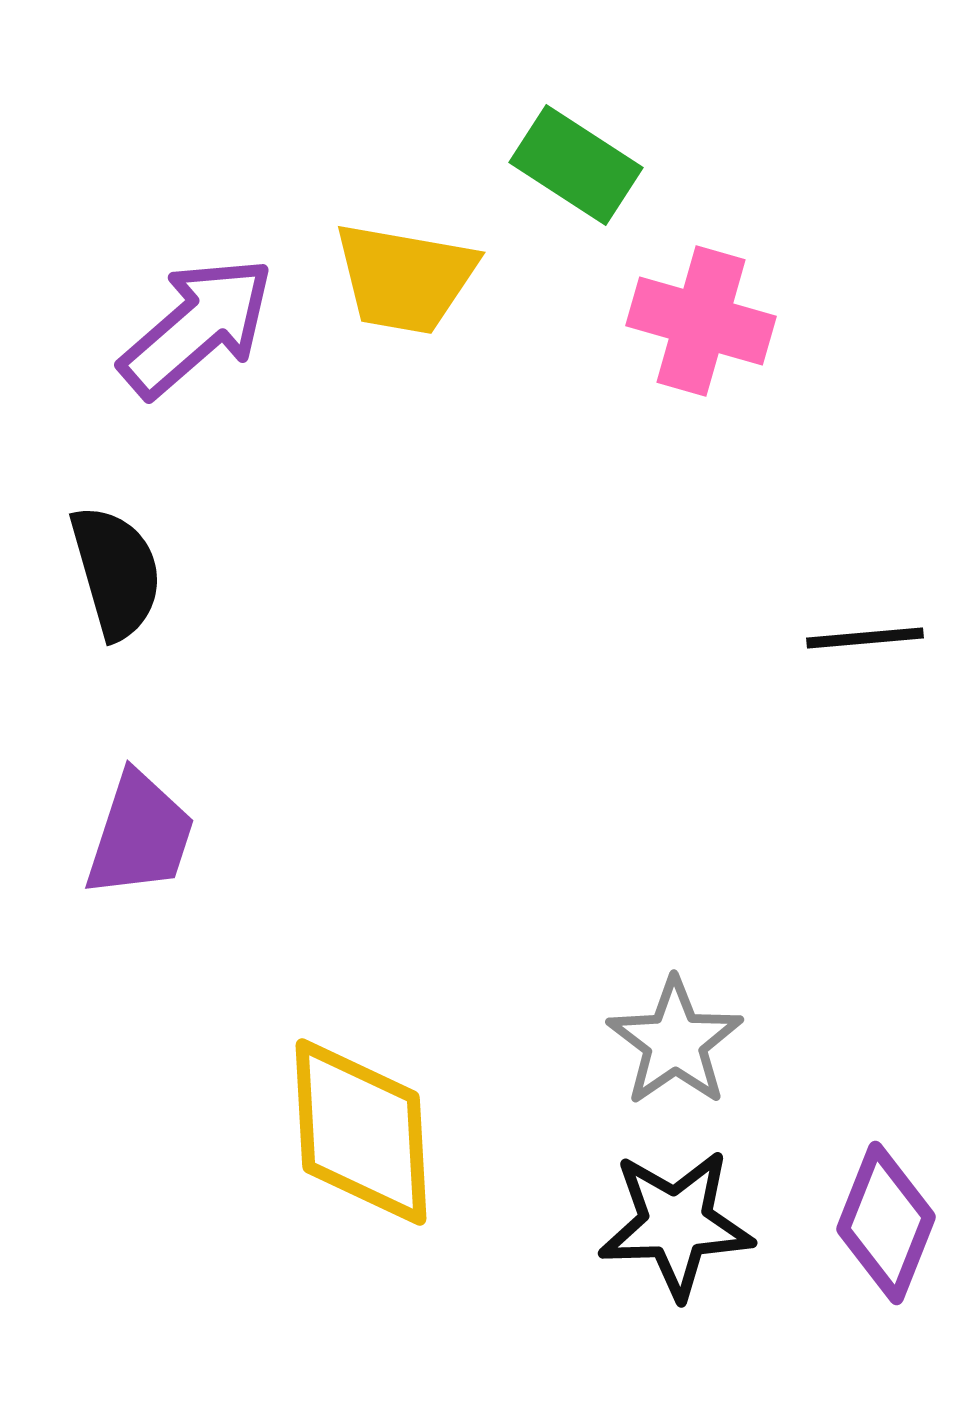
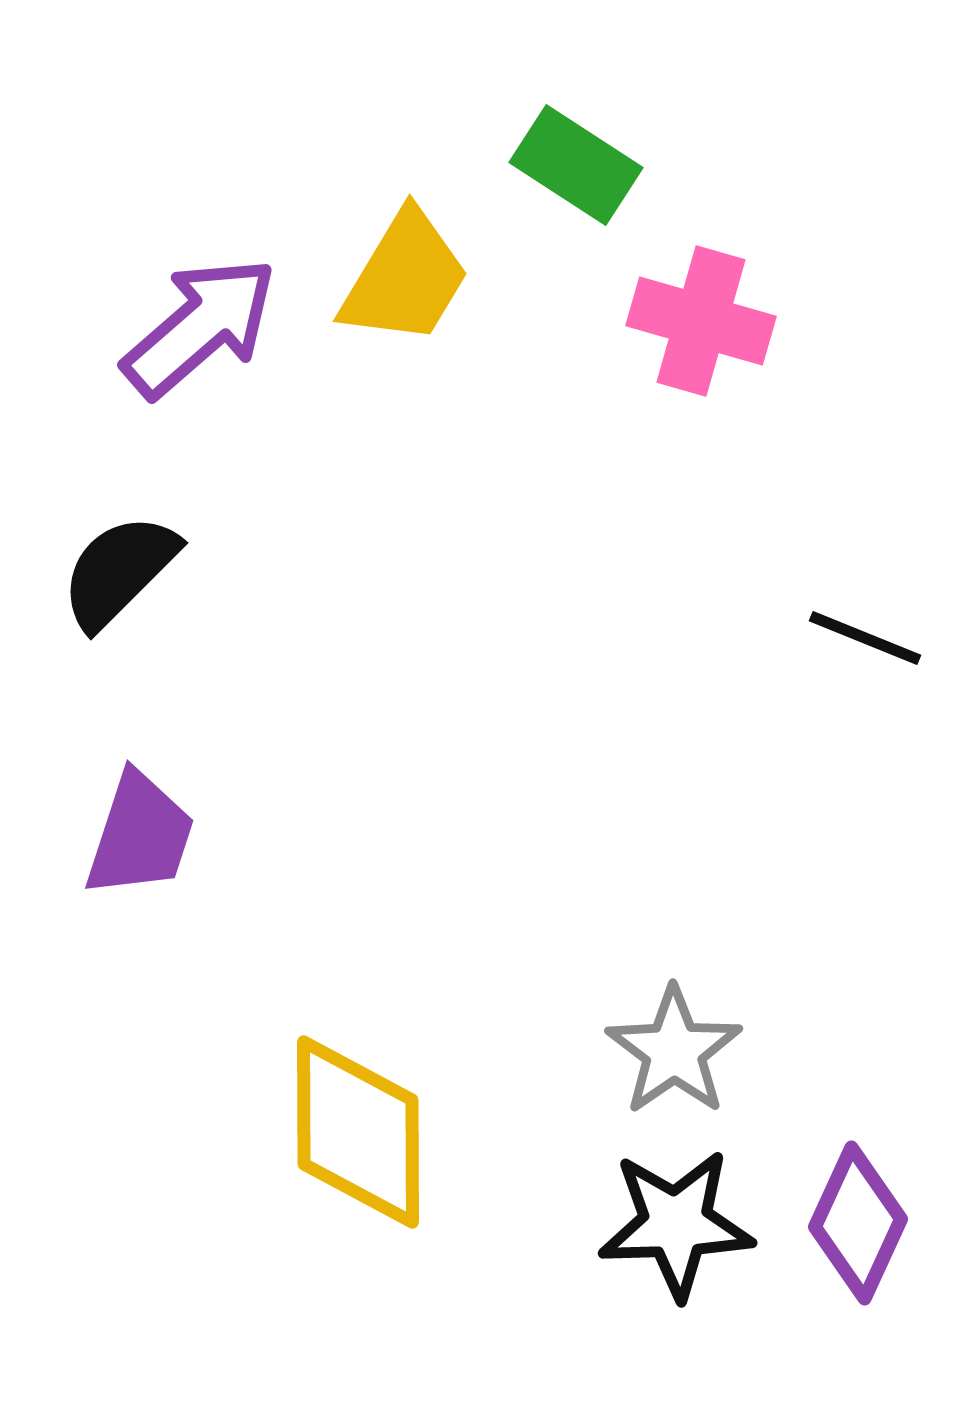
yellow trapezoid: rotated 69 degrees counterclockwise
purple arrow: moved 3 px right
black semicircle: moved 3 px right, 1 px up; rotated 119 degrees counterclockwise
black line: rotated 27 degrees clockwise
gray star: moved 1 px left, 9 px down
yellow diamond: moved 3 px left; rotated 3 degrees clockwise
purple diamond: moved 28 px left; rotated 3 degrees clockwise
